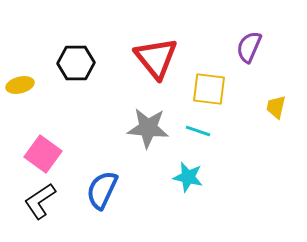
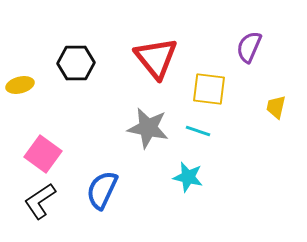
gray star: rotated 6 degrees clockwise
